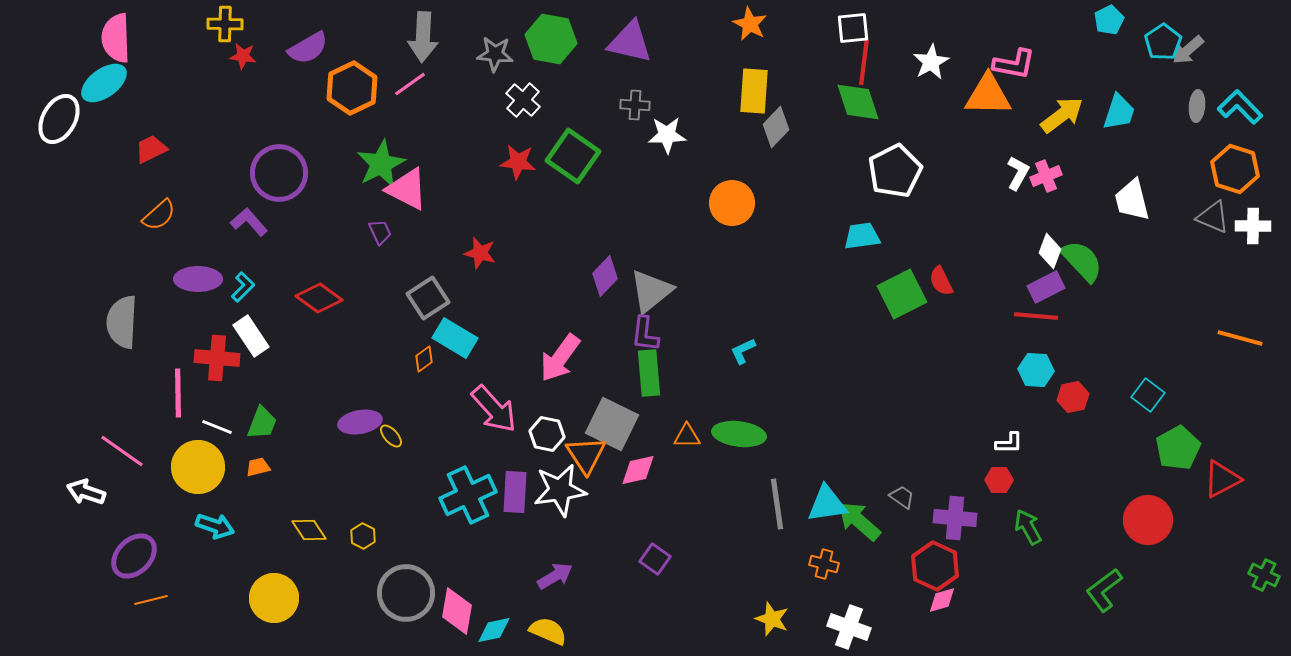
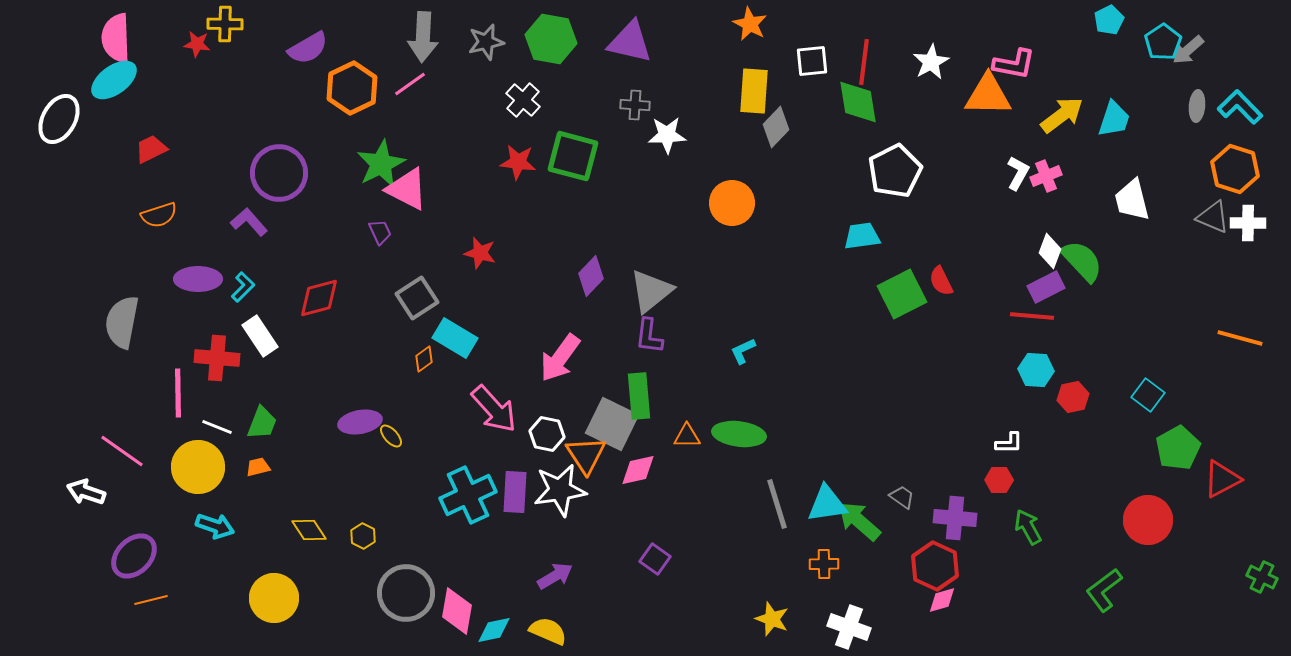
white square at (853, 28): moved 41 px left, 33 px down
gray star at (495, 54): moved 9 px left, 12 px up; rotated 18 degrees counterclockwise
red star at (243, 56): moved 46 px left, 12 px up
cyan ellipse at (104, 83): moved 10 px right, 3 px up
green diamond at (858, 102): rotated 9 degrees clockwise
cyan trapezoid at (1119, 112): moved 5 px left, 7 px down
green square at (573, 156): rotated 20 degrees counterclockwise
orange semicircle at (159, 215): rotated 24 degrees clockwise
white cross at (1253, 226): moved 5 px left, 3 px up
purple diamond at (605, 276): moved 14 px left
red diamond at (319, 298): rotated 51 degrees counterclockwise
gray square at (428, 298): moved 11 px left
red line at (1036, 316): moved 4 px left
gray semicircle at (122, 322): rotated 8 degrees clockwise
purple L-shape at (645, 334): moved 4 px right, 2 px down
white rectangle at (251, 336): moved 9 px right
green rectangle at (649, 373): moved 10 px left, 23 px down
gray line at (777, 504): rotated 9 degrees counterclockwise
orange cross at (824, 564): rotated 16 degrees counterclockwise
green cross at (1264, 575): moved 2 px left, 2 px down
